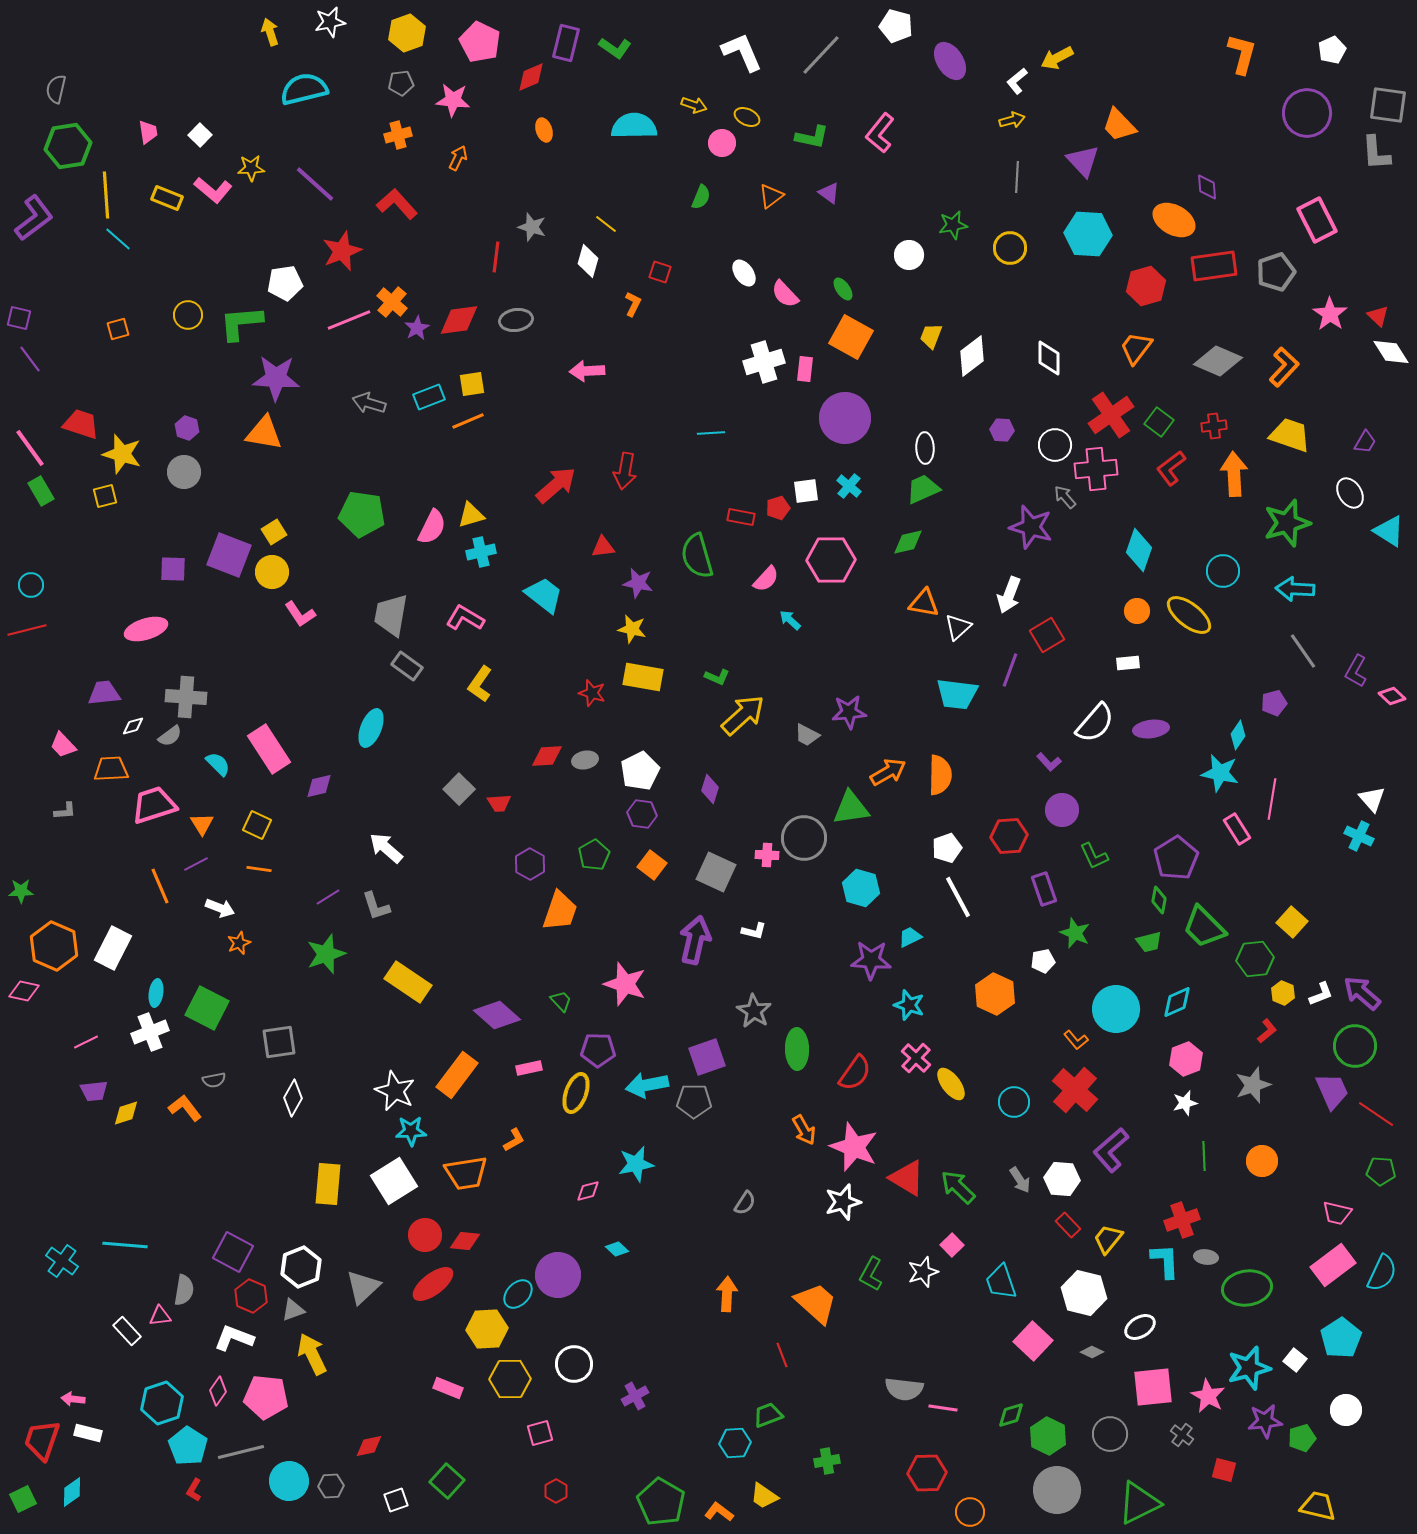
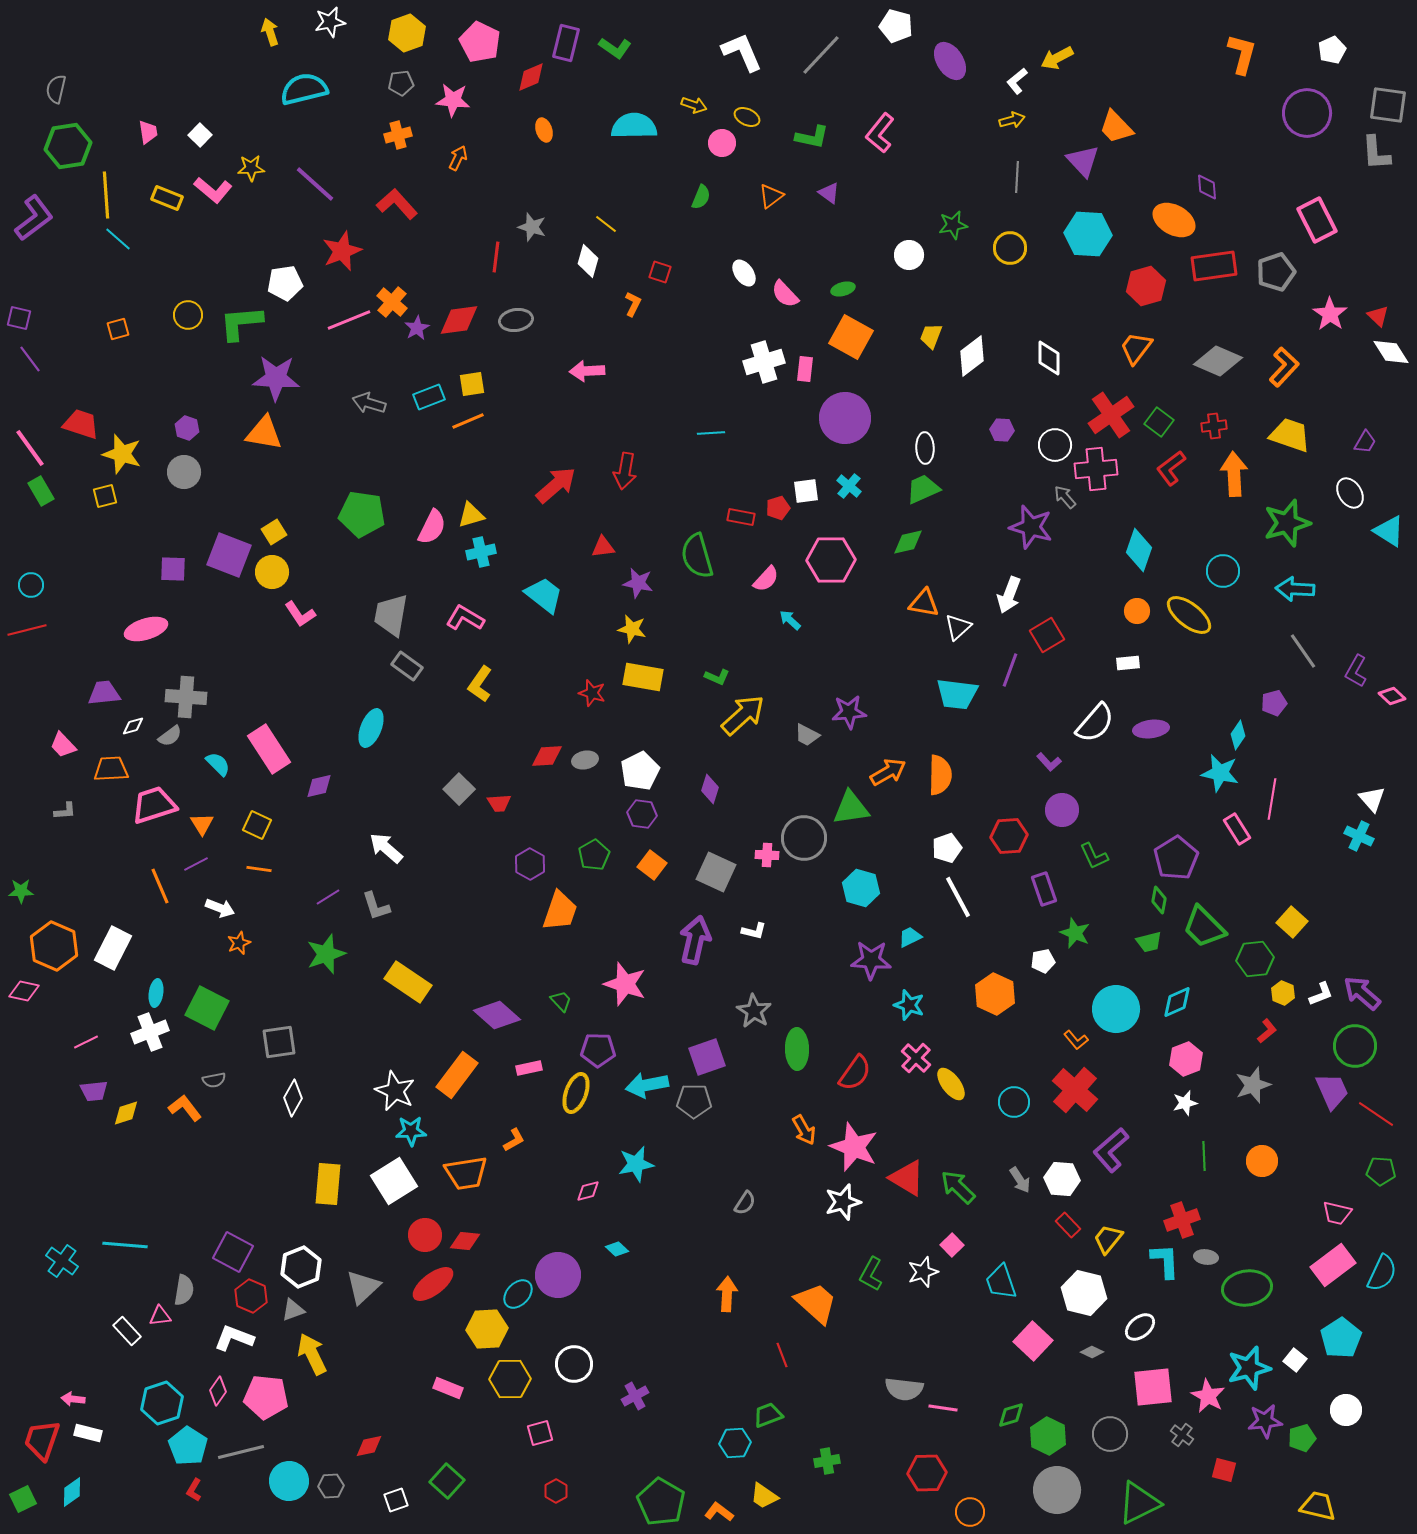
orange trapezoid at (1119, 125): moved 3 px left, 2 px down
green ellipse at (843, 289): rotated 70 degrees counterclockwise
white ellipse at (1140, 1327): rotated 8 degrees counterclockwise
